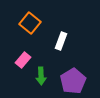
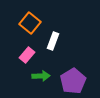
white rectangle: moved 8 px left
pink rectangle: moved 4 px right, 5 px up
green arrow: rotated 90 degrees counterclockwise
